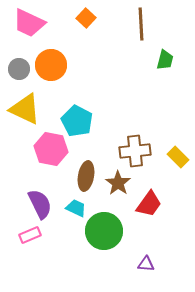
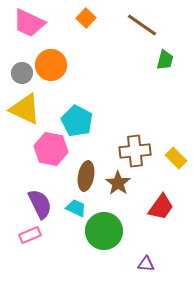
brown line: moved 1 px right, 1 px down; rotated 52 degrees counterclockwise
gray circle: moved 3 px right, 4 px down
yellow rectangle: moved 2 px left, 1 px down
red trapezoid: moved 12 px right, 3 px down
